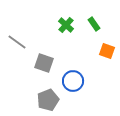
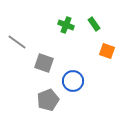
green cross: rotated 21 degrees counterclockwise
